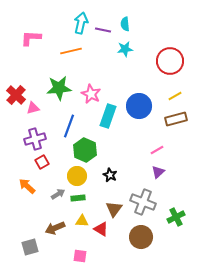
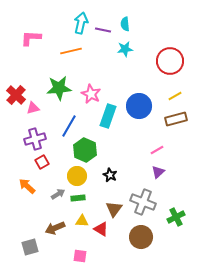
blue line: rotated 10 degrees clockwise
